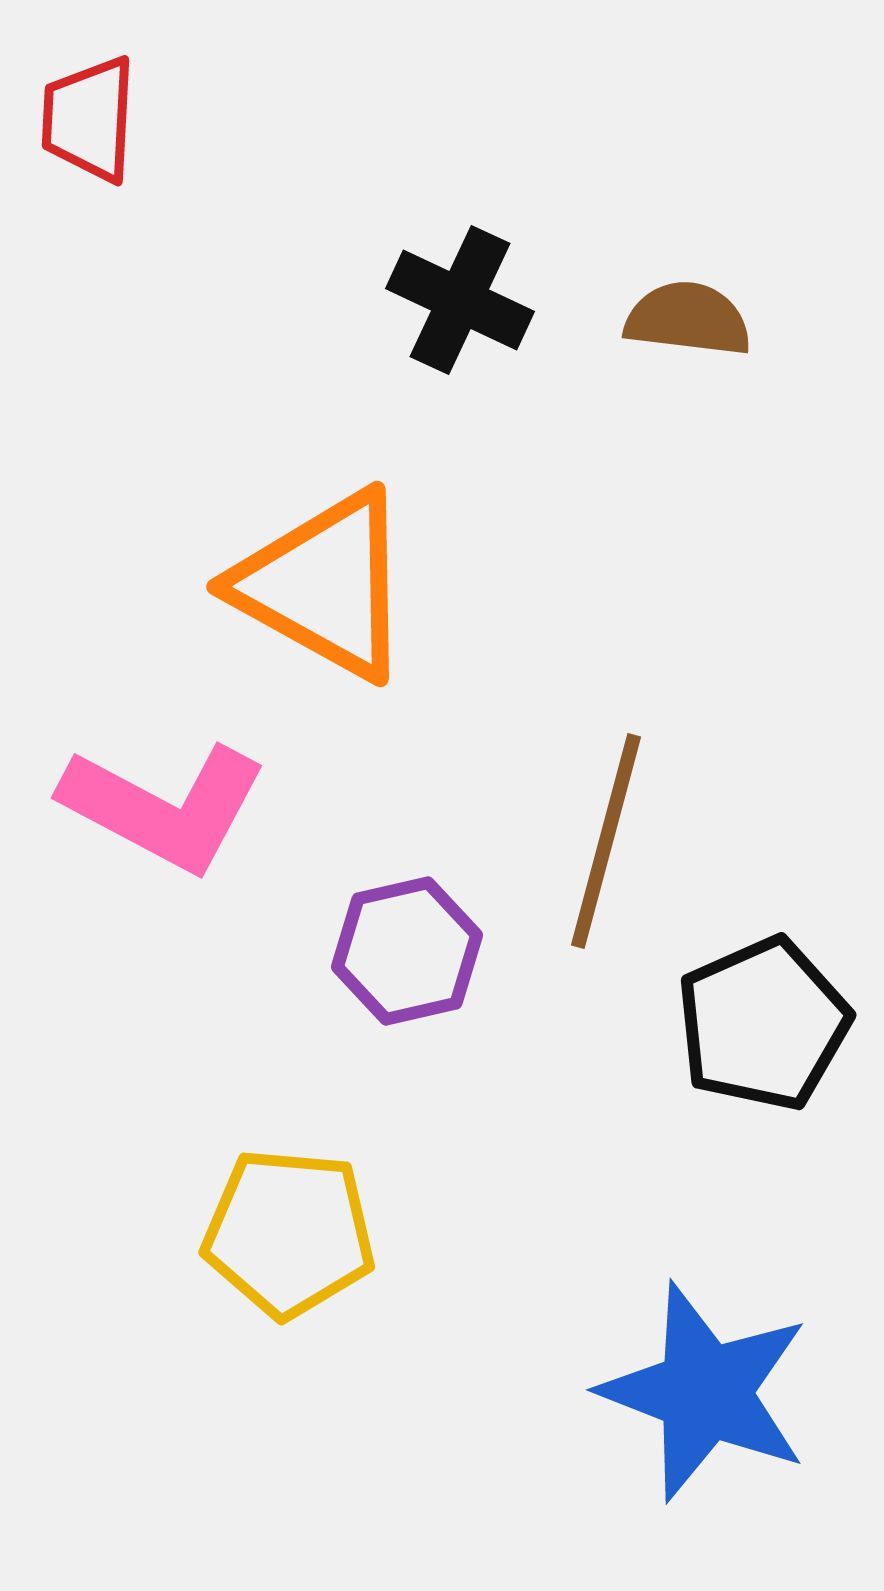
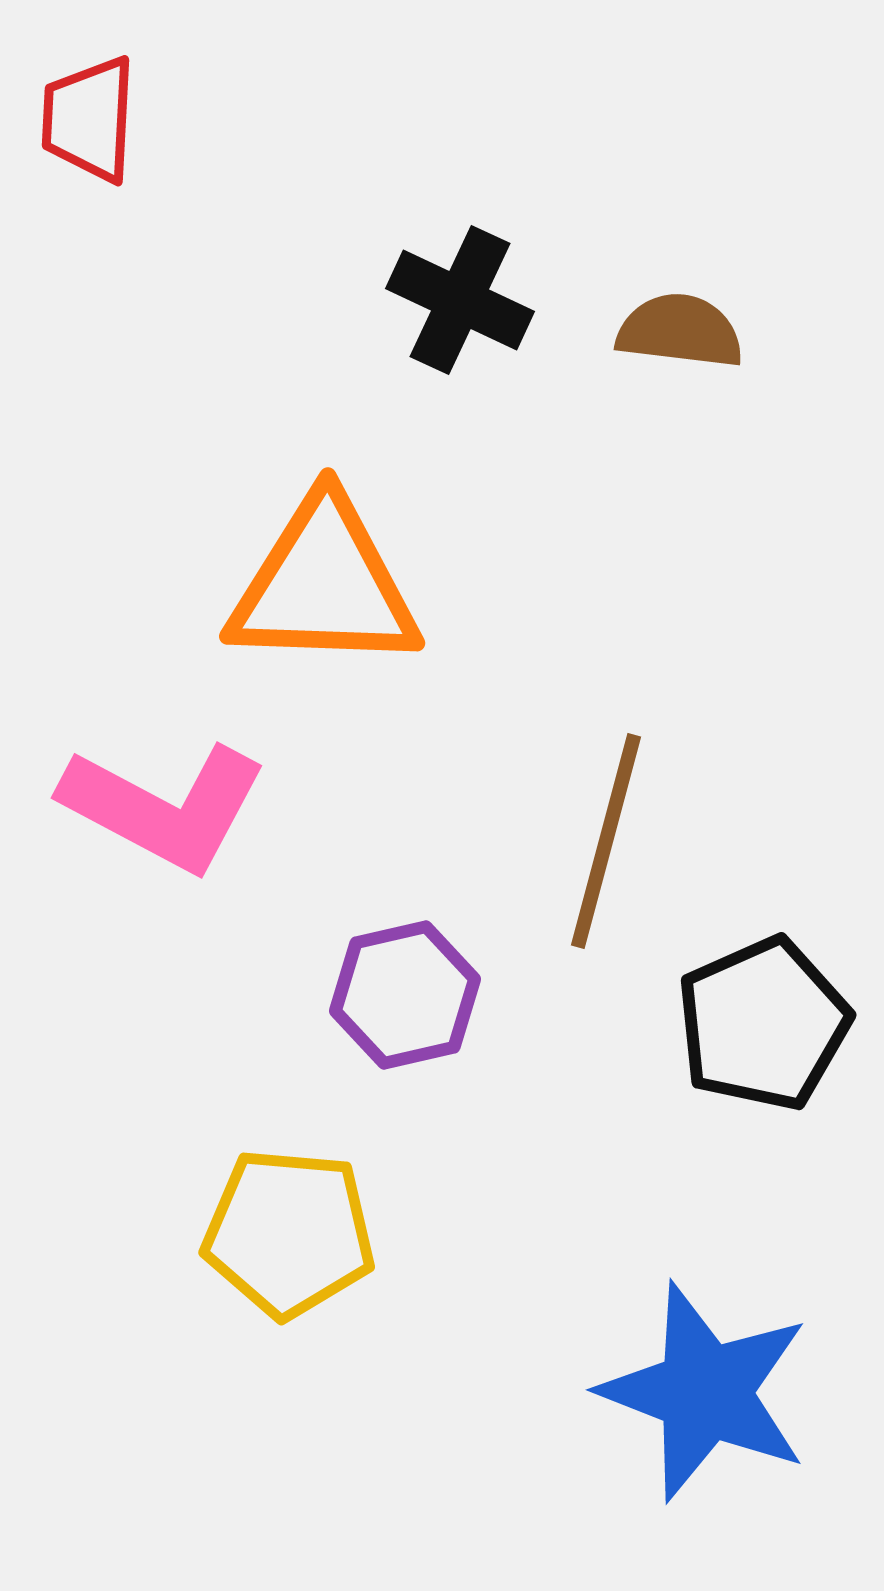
brown semicircle: moved 8 px left, 12 px down
orange triangle: rotated 27 degrees counterclockwise
purple hexagon: moved 2 px left, 44 px down
